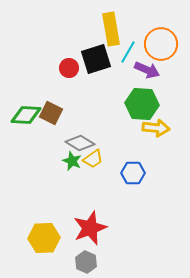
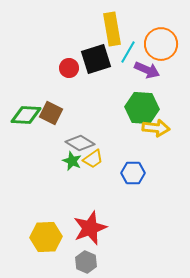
yellow rectangle: moved 1 px right
green hexagon: moved 4 px down
yellow hexagon: moved 2 px right, 1 px up
